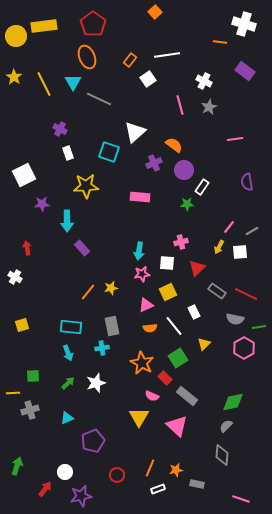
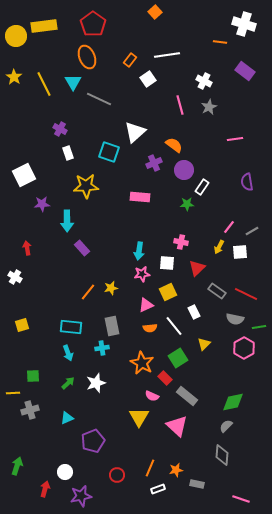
pink cross at (181, 242): rotated 24 degrees clockwise
red arrow at (45, 489): rotated 21 degrees counterclockwise
